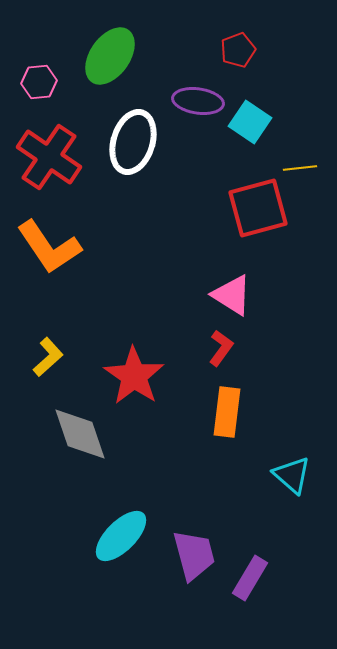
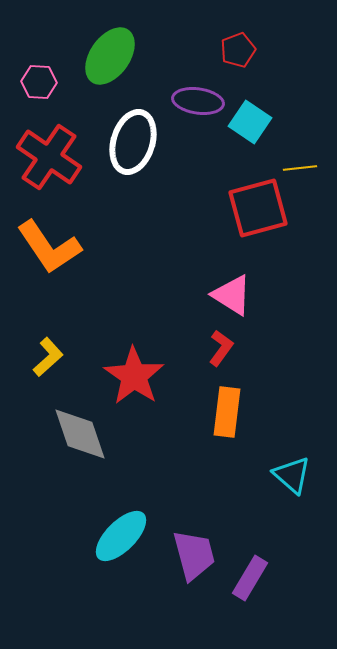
pink hexagon: rotated 8 degrees clockwise
